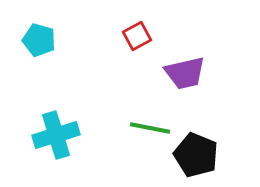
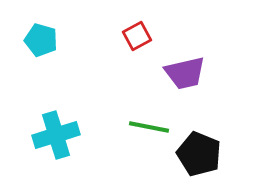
cyan pentagon: moved 2 px right
green line: moved 1 px left, 1 px up
black pentagon: moved 3 px right, 1 px up
